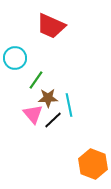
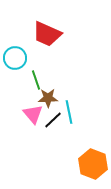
red trapezoid: moved 4 px left, 8 px down
green line: rotated 54 degrees counterclockwise
cyan line: moved 7 px down
